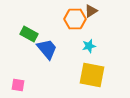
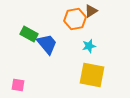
orange hexagon: rotated 10 degrees counterclockwise
blue trapezoid: moved 5 px up
